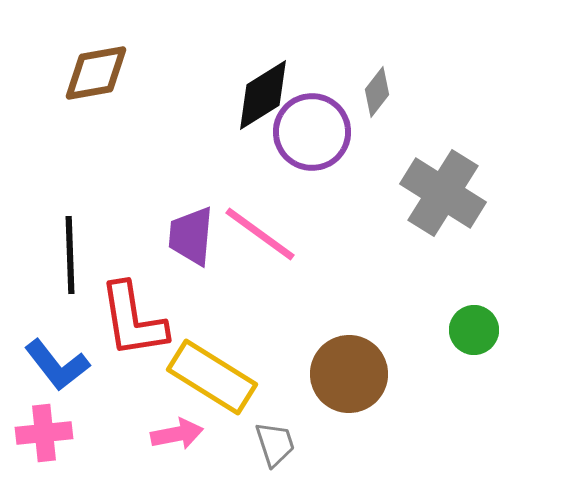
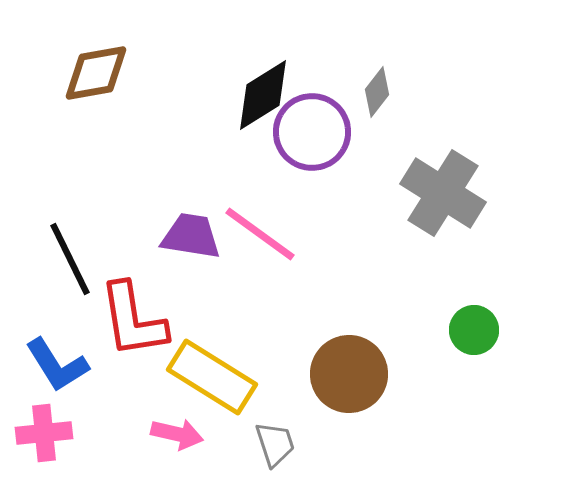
purple trapezoid: rotated 94 degrees clockwise
black line: moved 4 px down; rotated 24 degrees counterclockwise
blue L-shape: rotated 6 degrees clockwise
pink arrow: rotated 24 degrees clockwise
